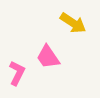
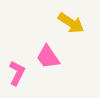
yellow arrow: moved 2 px left
